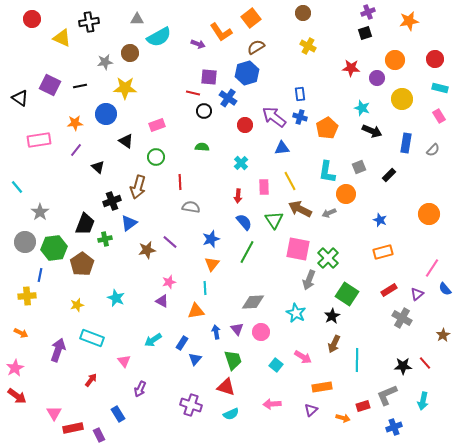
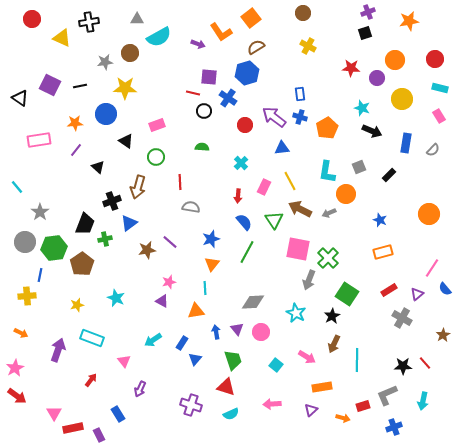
pink rectangle at (264, 187): rotated 28 degrees clockwise
pink arrow at (303, 357): moved 4 px right
